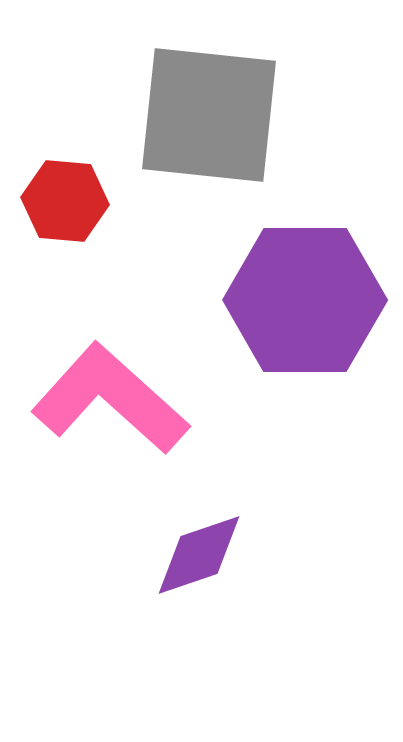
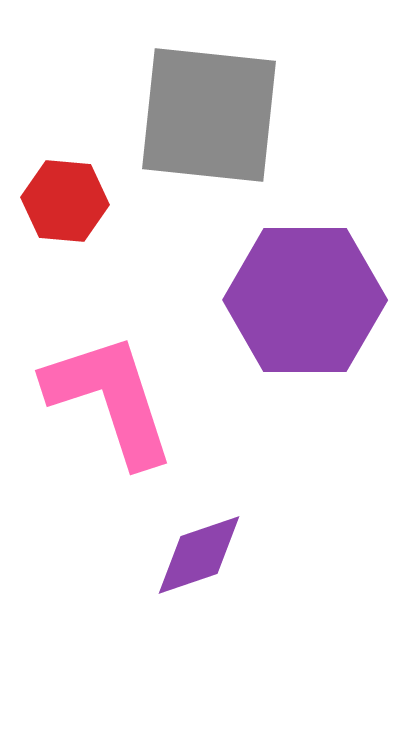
pink L-shape: rotated 30 degrees clockwise
